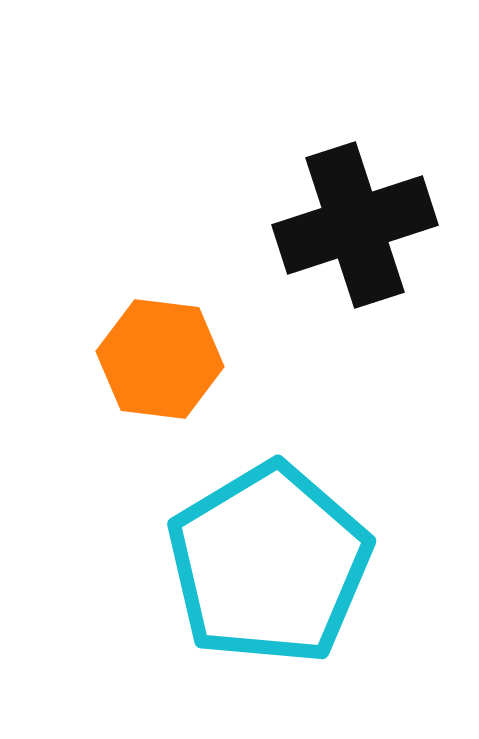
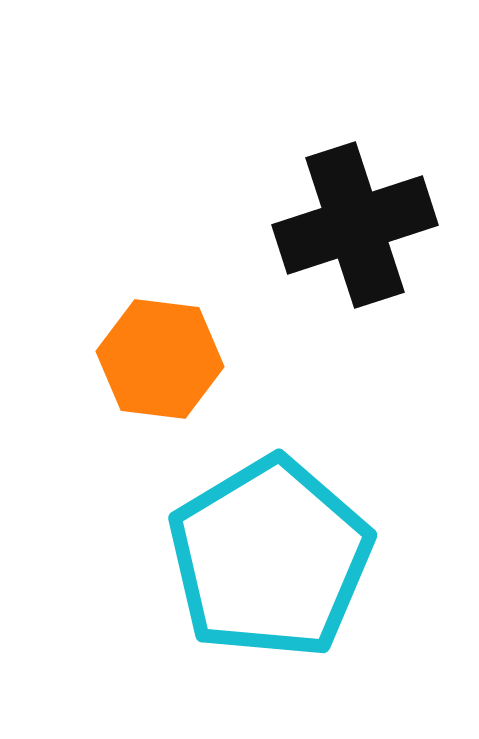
cyan pentagon: moved 1 px right, 6 px up
